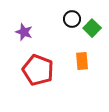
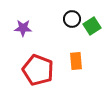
green square: moved 2 px up; rotated 12 degrees clockwise
purple star: moved 1 px left, 4 px up; rotated 18 degrees counterclockwise
orange rectangle: moved 6 px left
